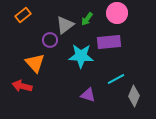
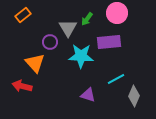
gray triangle: moved 3 px right, 3 px down; rotated 24 degrees counterclockwise
purple circle: moved 2 px down
